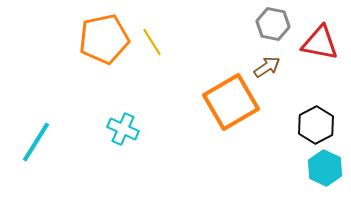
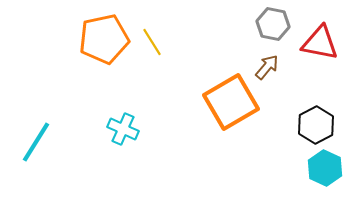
brown arrow: rotated 16 degrees counterclockwise
